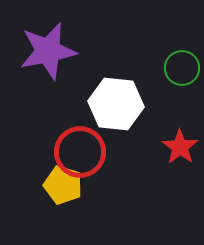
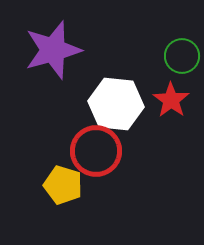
purple star: moved 5 px right, 1 px up; rotated 4 degrees counterclockwise
green circle: moved 12 px up
red star: moved 9 px left, 47 px up
red circle: moved 16 px right, 1 px up
